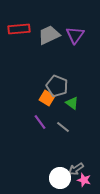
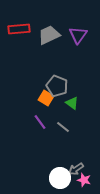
purple triangle: moved 3 px right
orange square: moved 1 px left
